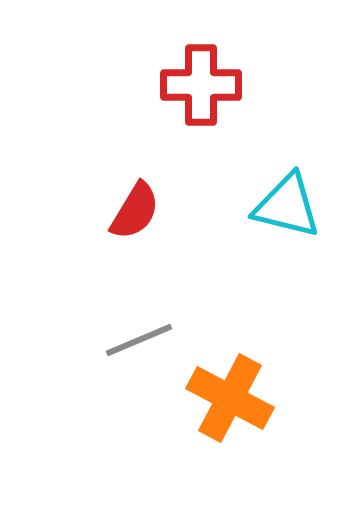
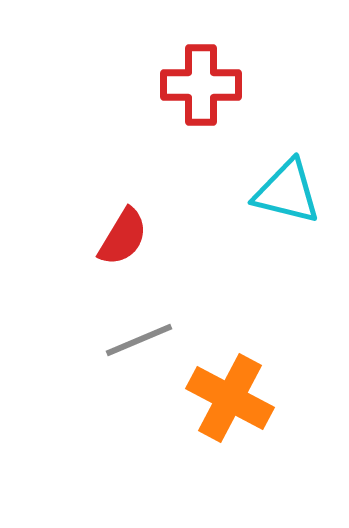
cyan triangle: moved 14 px up
red semicircle: moved 12 px left, 26 px down
